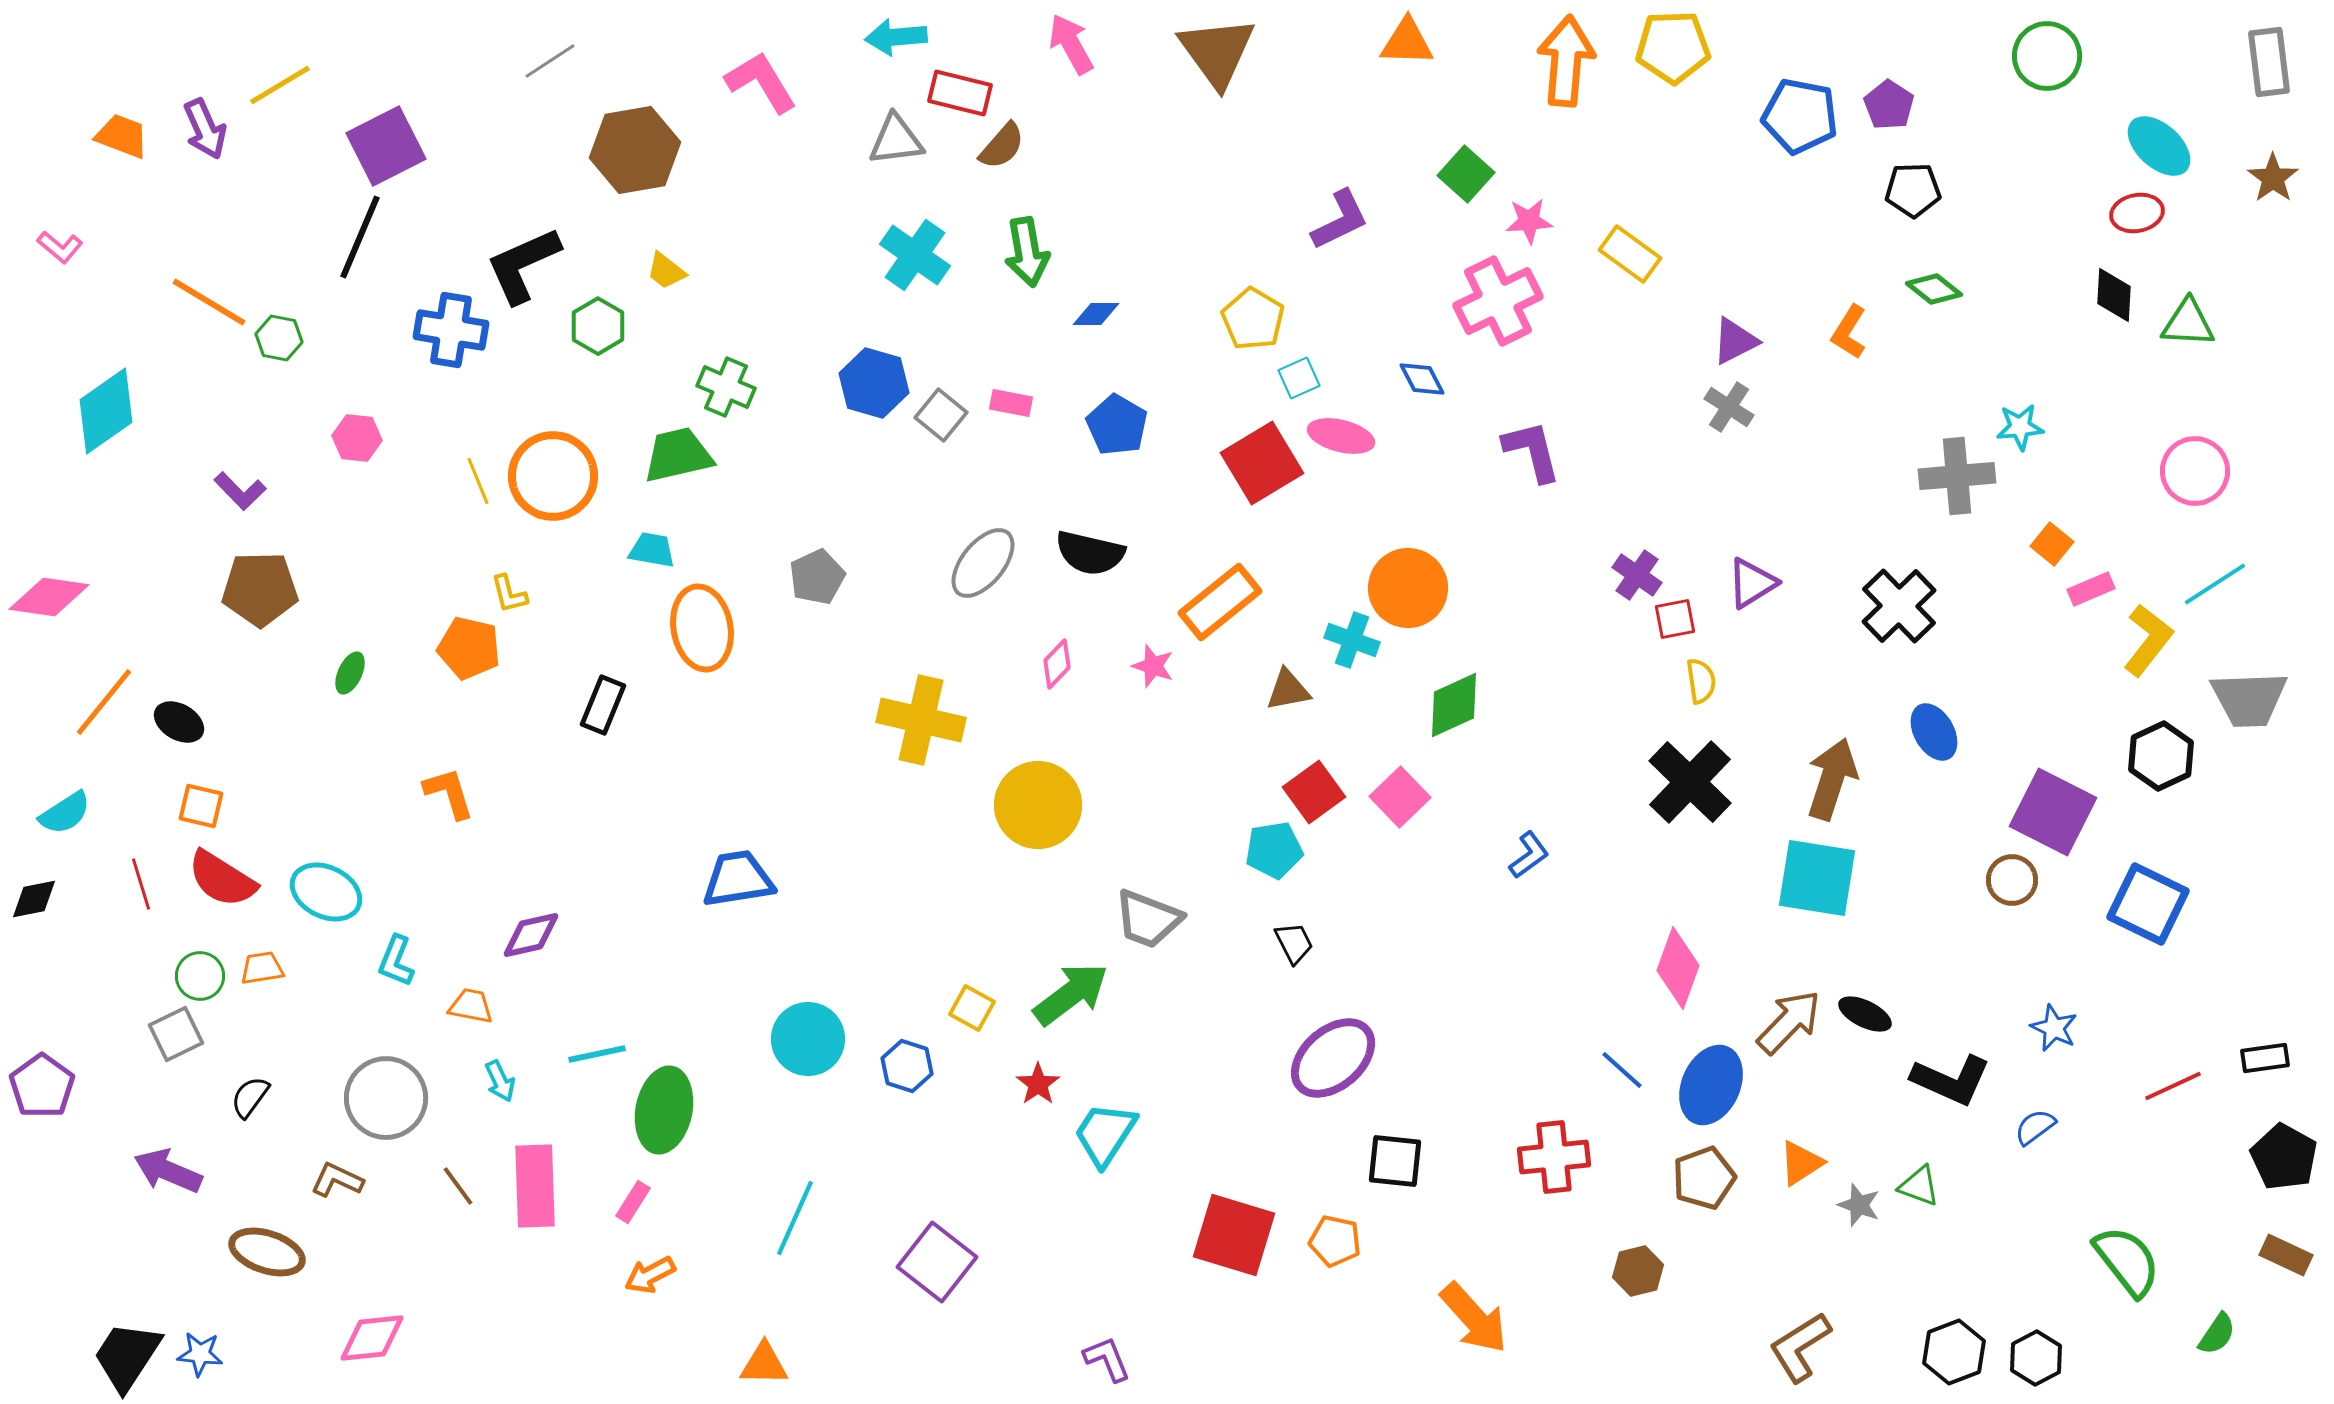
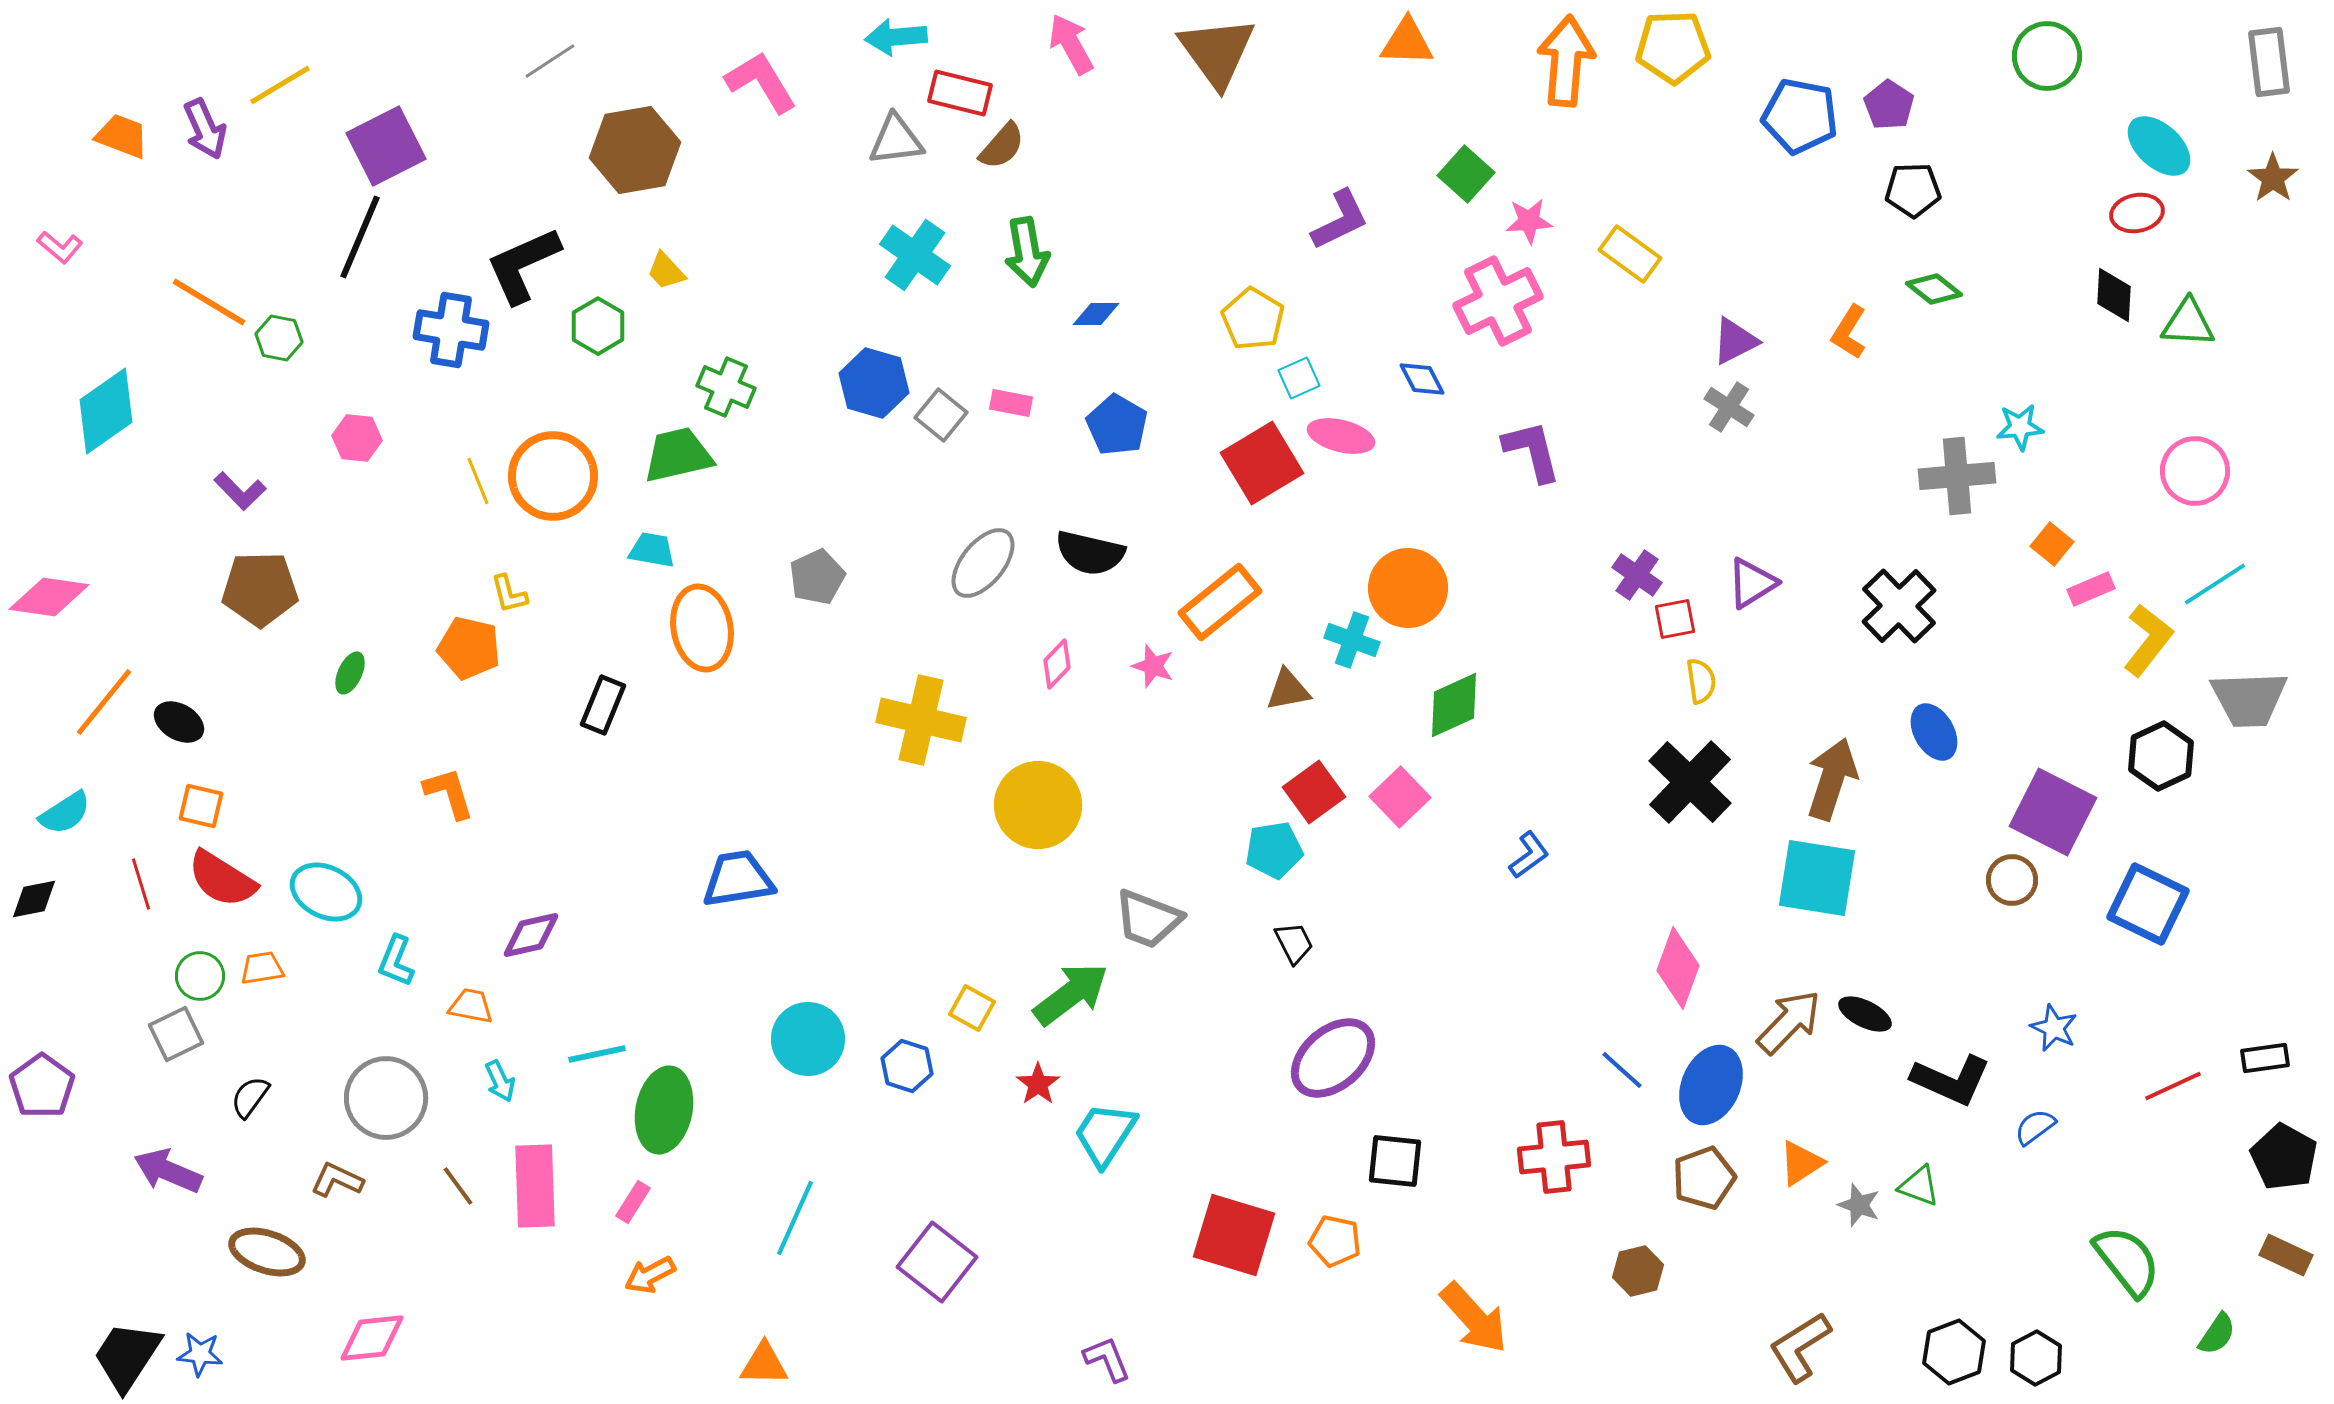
yellow trapezoid at (666, 271): rotated 9 degrees clockwise
